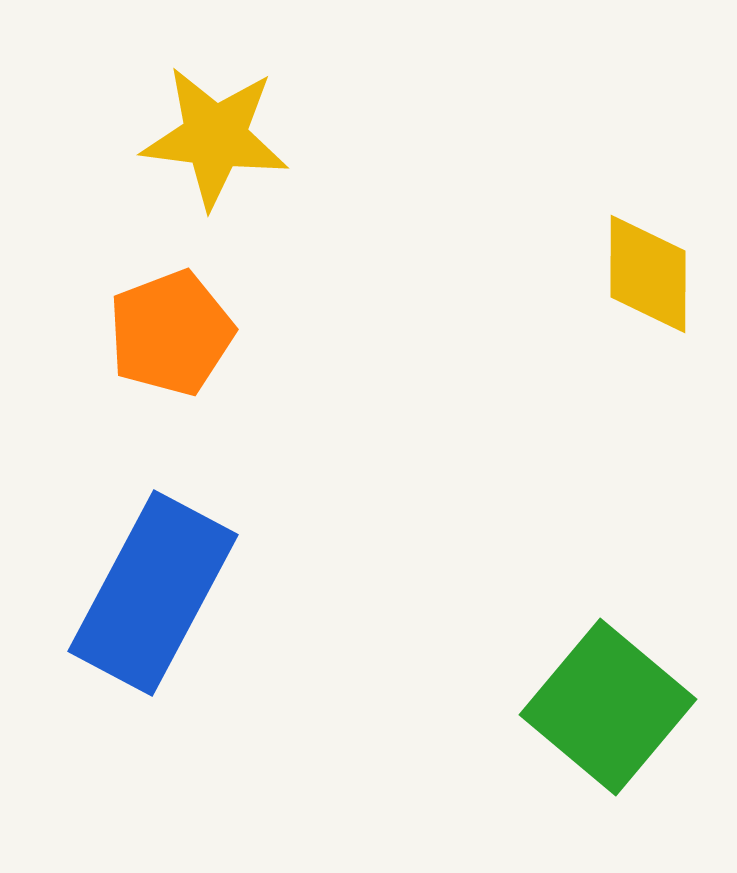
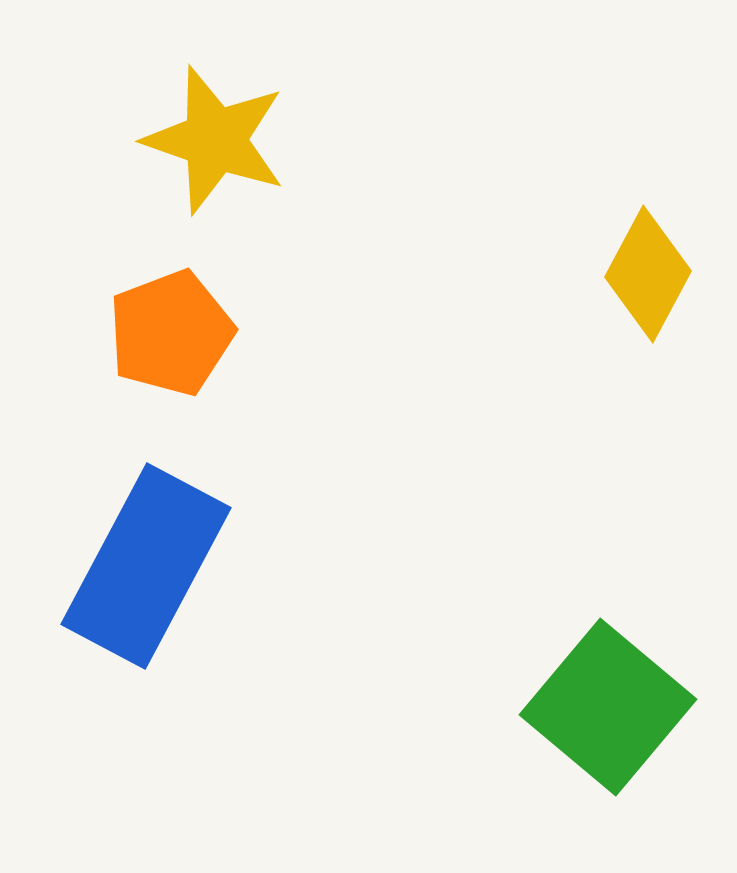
yellow star: moved 3 px down; rotated 12 degrees clockwise
yellow diamond: rotated 28 degrees clockwise
blue rectangle: moved 7 px left, 27 px up
